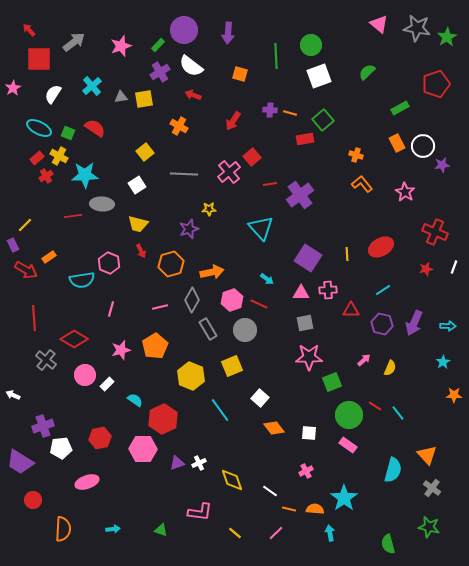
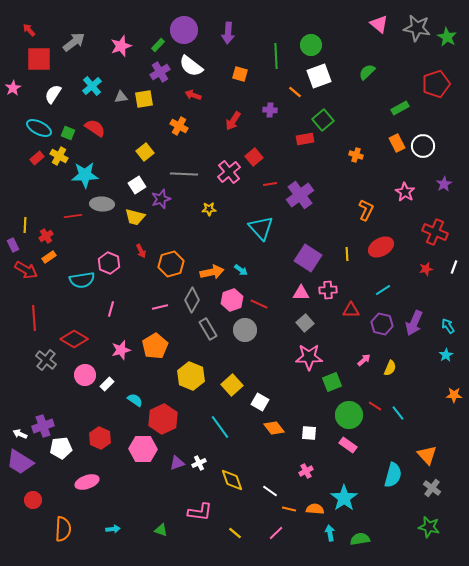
green star at (447, 37): rotated 12 degrees counterclockwise
orange line at (290, 113): moved 5 px right, 21 px up; rotated 24 degrees clockwise
red square at (252, 157): moved 2 px right
purple star at (442, 165): moved 2 px right, 19 px down; rotated 21 degrees counterclockwise
red cross at (46, 176): moved 60 px down
orange L-shape at (362, 184): moved 4 px right, 26 px down; rotated 65 degrees clockwise
yellow trapezoid at (138, 224): moved 3 px left, 7 px up
yellow line at (25, 225): rotated 42 degrees counterclockwise
purple star at (189, 229): moved 28 px left, 30 px up
cyan arrow at (267, 279): moved 26 px left, 9 px up
gray square at (305, 323): rotated 30 degrees counterclockwise
cyan arrow at (448, 326): rotated 126 degrees counterclockwise
cyan star at (443, 362): moved 3 px right, 7 px up
yellow square at (232, 366): moved 19 px down; rotated 20 degrees counterclockwise
white arrow at (13, 395): moved 7 px right, 39 px down
white square at (260, 398): moved 4 px down; rotated 12 degrees counterclockwise
cyan line at (220, 410): moved 17 px down
red hexagon at (100, 438): rotated 25 degrees counterclockwise
cyan semicircle at (393, 470): moved 5 px down
green semicircle at (388, 544): moved 28 px left, 5 px up; rotated 96 degrees clockwise
